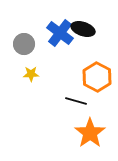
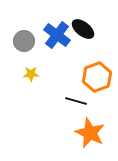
black ellipse: rotated 20 degrees clockwise
blue cross: moved 3 px left, 2 px down
gray circle: moved 3 px up
orange hexagon: rotated 12 degrees clockwise
orange star: rotated 12 degrees counterclockwise
